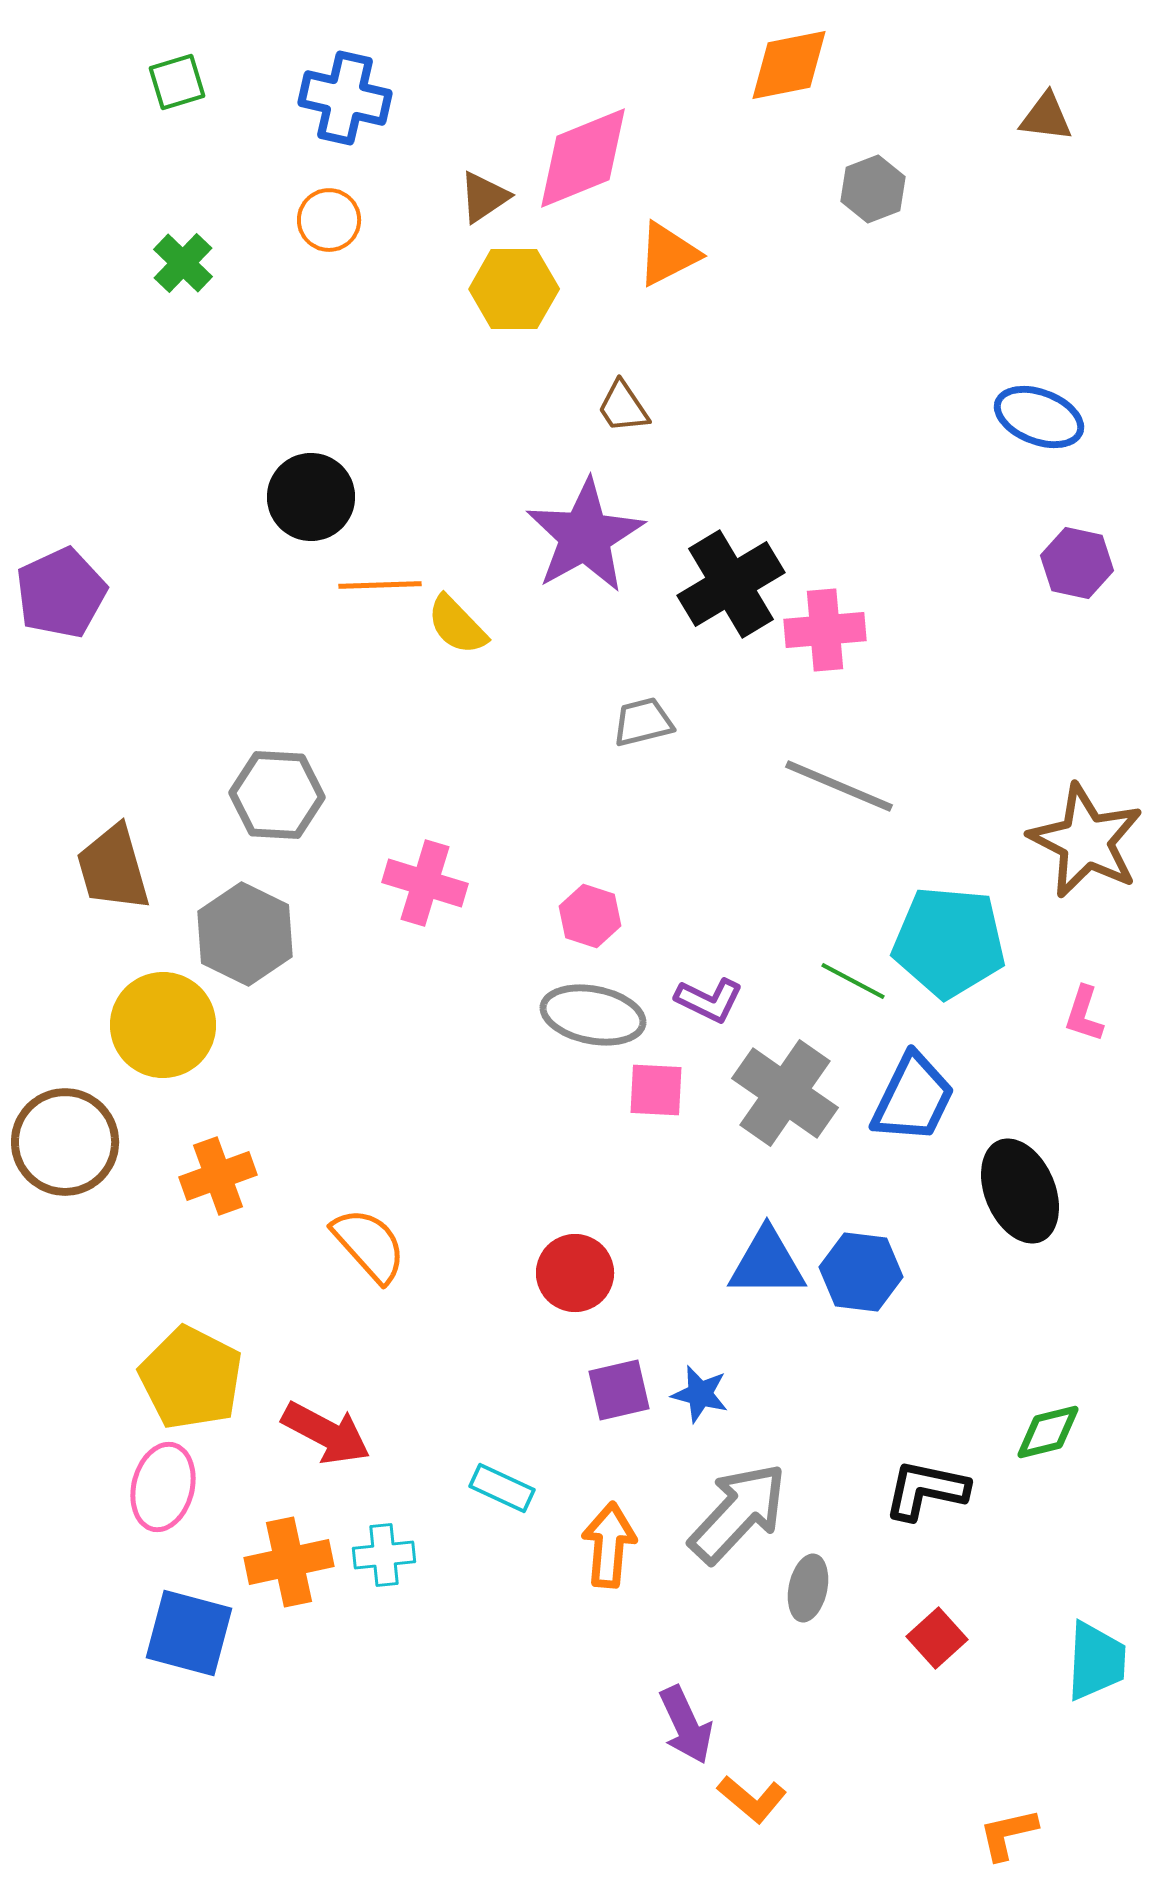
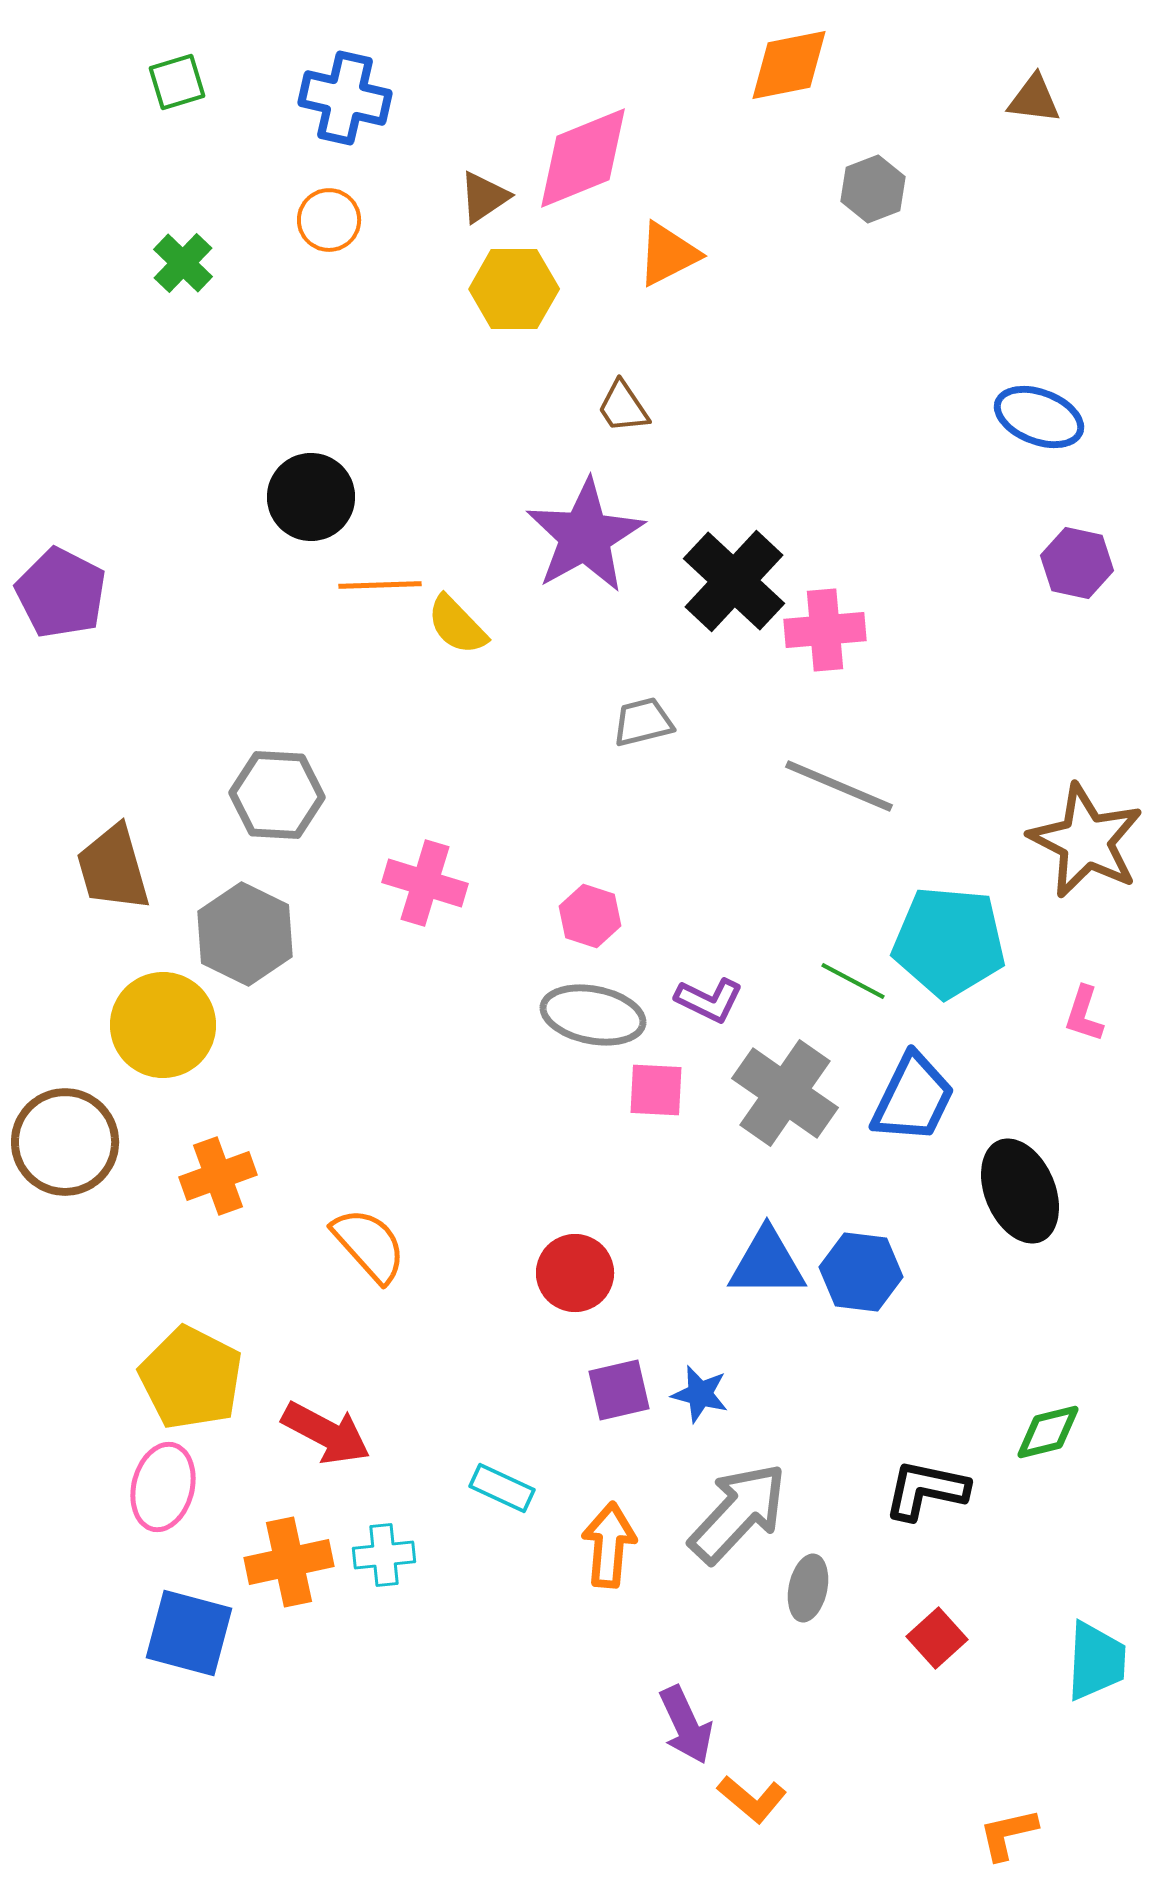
brown triangle at (1046, 117): moved 12 px left, 18 px up
black cross at (731, 584): moved 3 px right, 3 px up; rotated 16 degrees counterclockwise
purple pentagon at (61, 593): rotated 20 degrees counterclockwise
